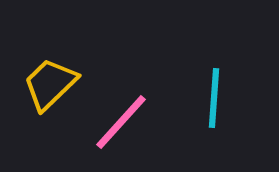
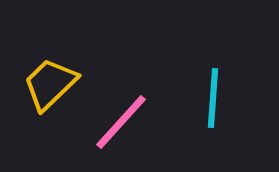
cyan line: moved 1 px left
